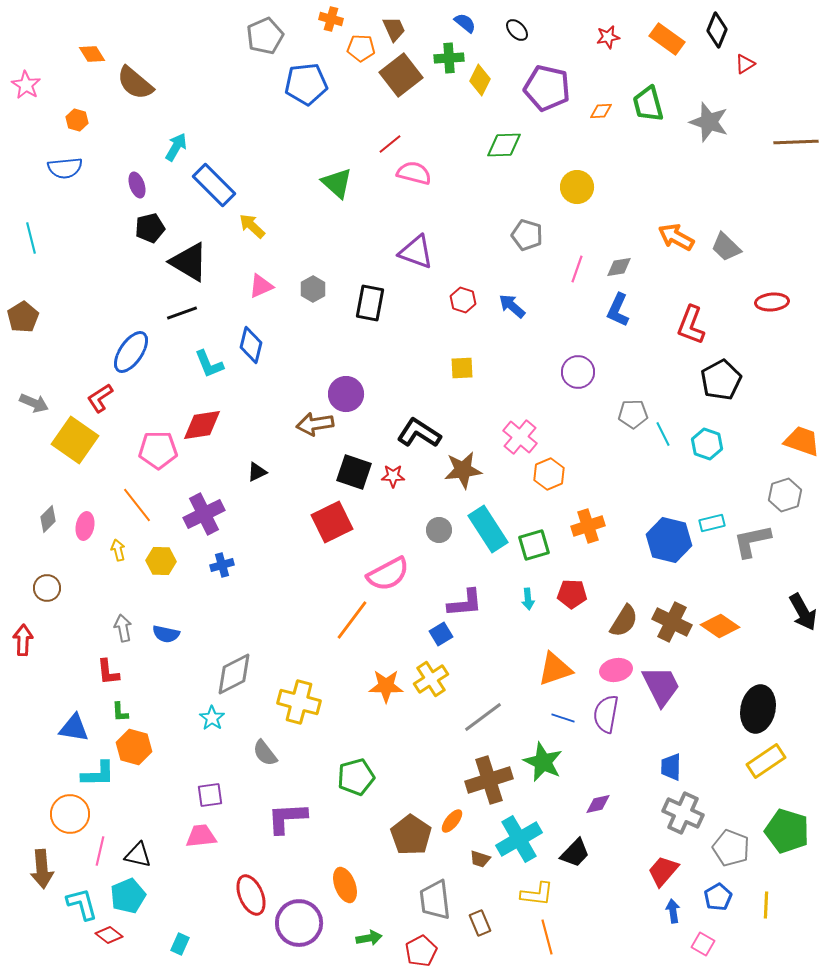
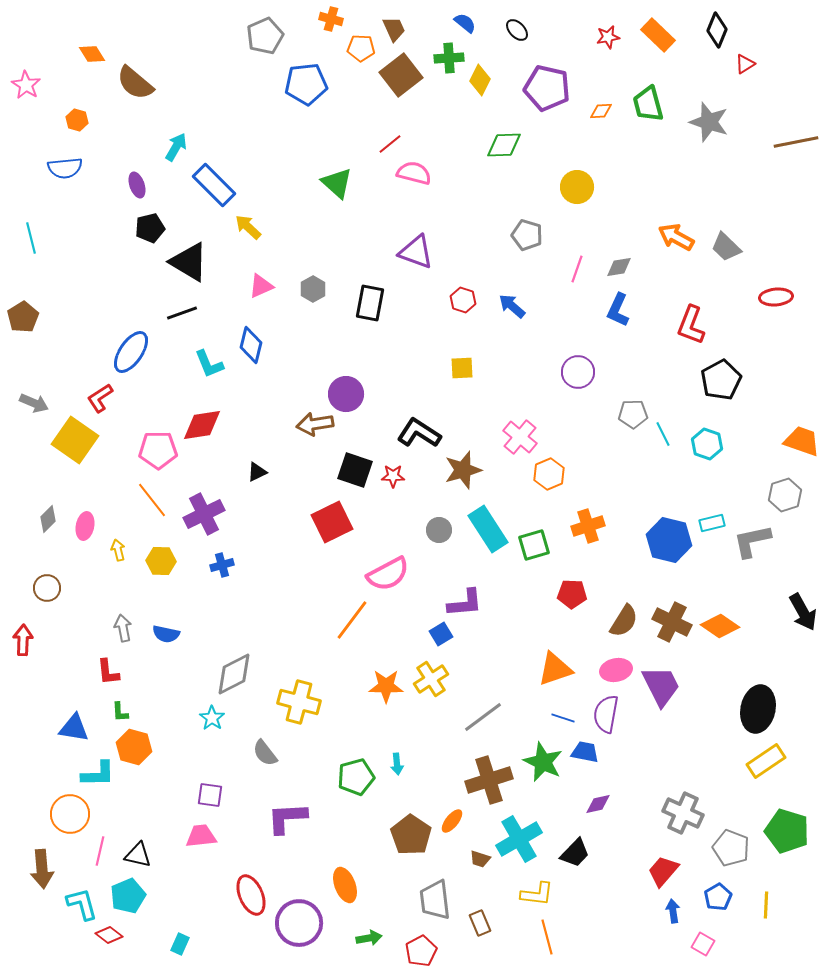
orange rectangle at (667, 39): moved 9 px left, 4 px up; rotated 8 degrees clockwise
brown line at (796, 142): rotated 9 degrees counterclockwise
yellow arrow at (252, 226): moved 4 px left, 1 px down
red ellipse at (772, 302): moved 4 px right, 5 px up
brown star at (463, 470): rotated 9 degrees counterclockwise
black square at (354, 472): moved 1 px right, 2 px up
orange line at (137, 505): moved 15 px right, 5 px up
cyan arrow at (528, 599): moved 131 px left, 165 px down
blue trapezoid at (671, 767): moved 86 px left, 15 px up; rotated 100 degrees clockwise
purple square at (210, 795): rotated 16 degrees clockwise
